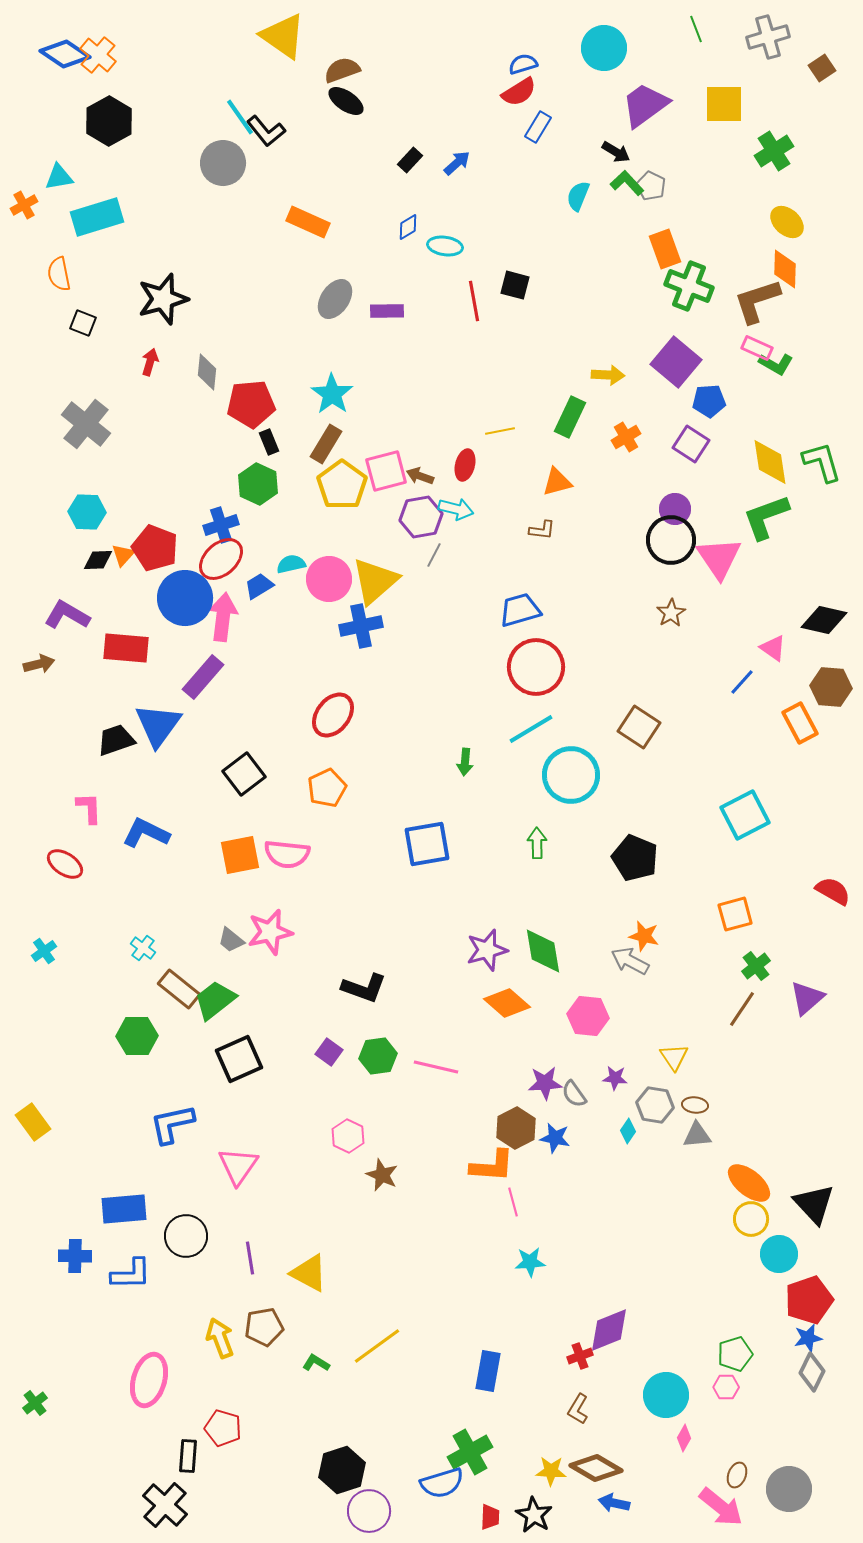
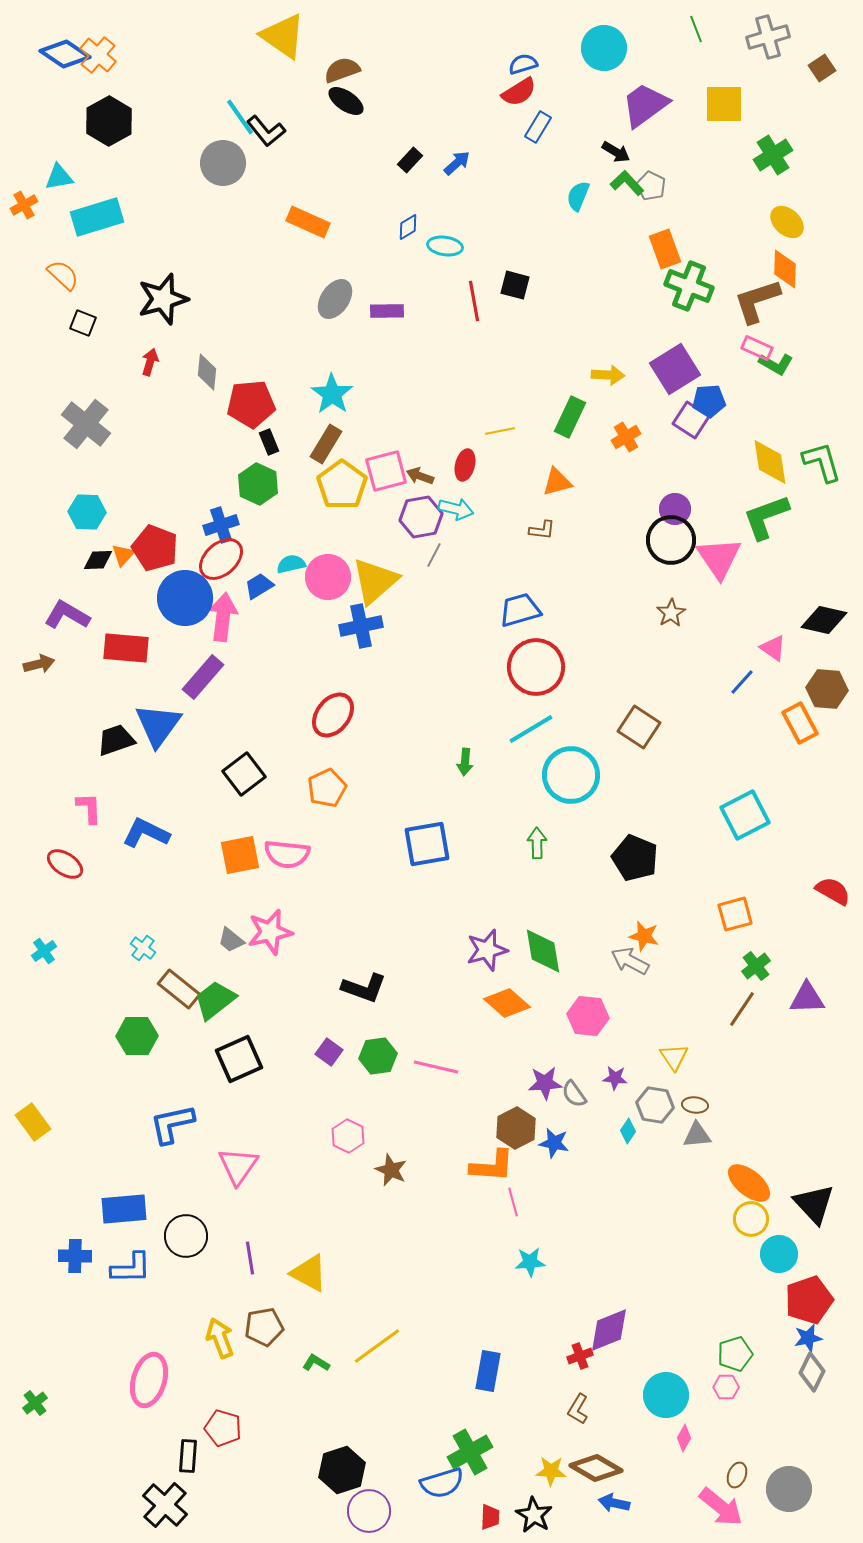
green cross at (774, 151): moved 1 px left, 4 px down
orange semicircle at (59, 274): moved 4 px right, 1 px down; rotated 144 degrees clockwise
purple square at (676, 362): moved 1 px left, 7 px down; rotated 18 degrees clockwise
purple square at (691, 444): moved 24 px up
pink circle at (329, 579): moved 1 px left, 2 px up
brown hexagon at (831, 687): moved 4 px left, 2 px down
purple triangle at (807, 998): rotated 39 degrees clockwise
blue star at (555, 1138): moved 1 px left, 5 px down
brown star at (382, 1175): moved 9 px right, 5 px up
blue L-shape at (131, 1274): moved 6 px up
